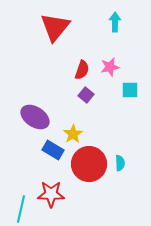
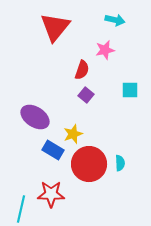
cyan arrow: moved 2 px up; rotated 102 degrees clockwise
pink star: moved 5 px left, 17 px up
yellow star: rotated 12 degrees clockwise
